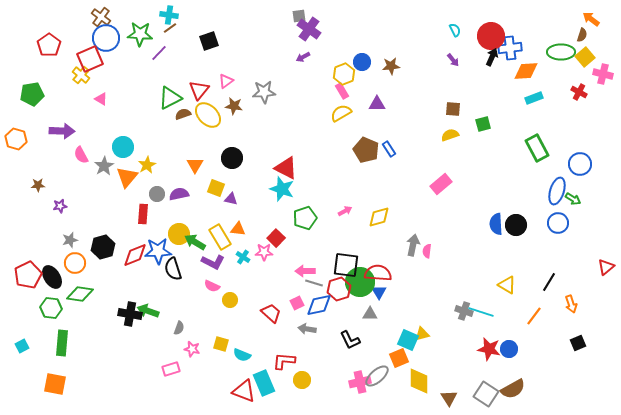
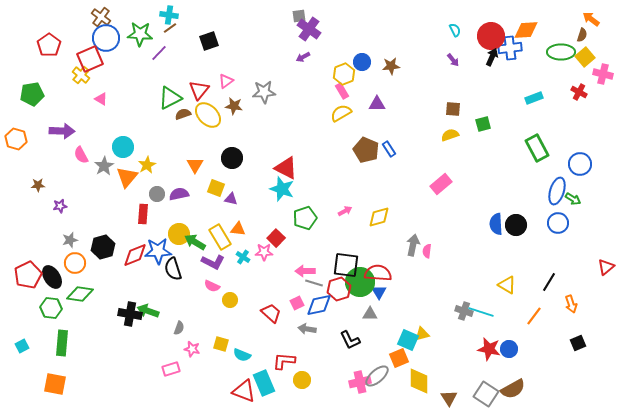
orange diamond at (526, 71): moved 41 px up
